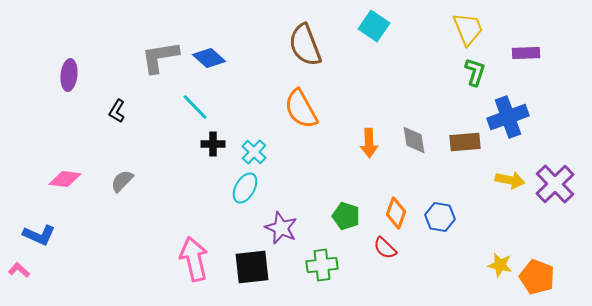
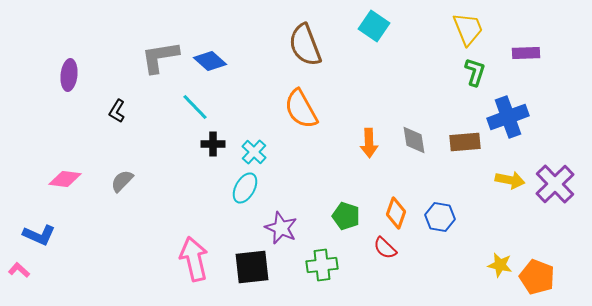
blue diamond: moved 1 px right, 3 px down
